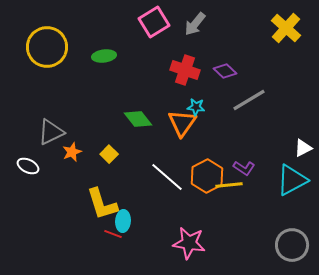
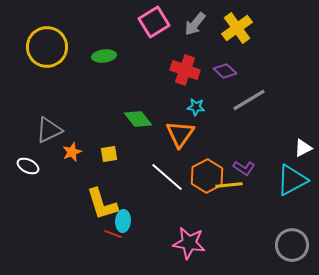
yellow cross: moved 49 px left; rotated 12 degrees clockwise
orange triangle: moved 2 px left, 11 px down
gray triangle: moved 2 px left, 2 px up
yellow square: rotated 36 degrees clockwise
